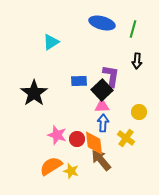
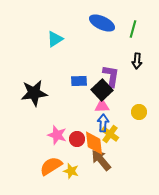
blue ellipse: rotated 10 degrees clockwise
cyan triangle: moved 4 px right, 3 px up
black star: rotated 28 degrees clockwise
yellow cross: moved 16 px left, 4 px up
